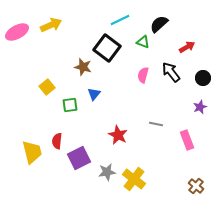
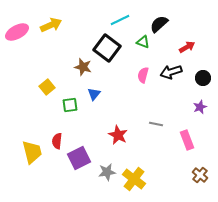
black arrow: rotated 70 degrees counterclockwise
brown cross: moved 4 px right, 11 px up
